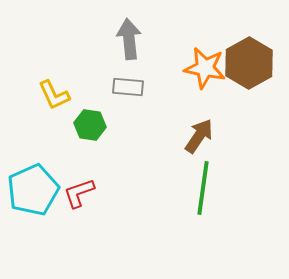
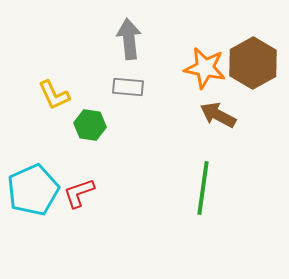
brown hexagon: moved 4 px right
brown arrow: moved 19 px right, 21 px up; rotated 96 degrees counterclockwise
